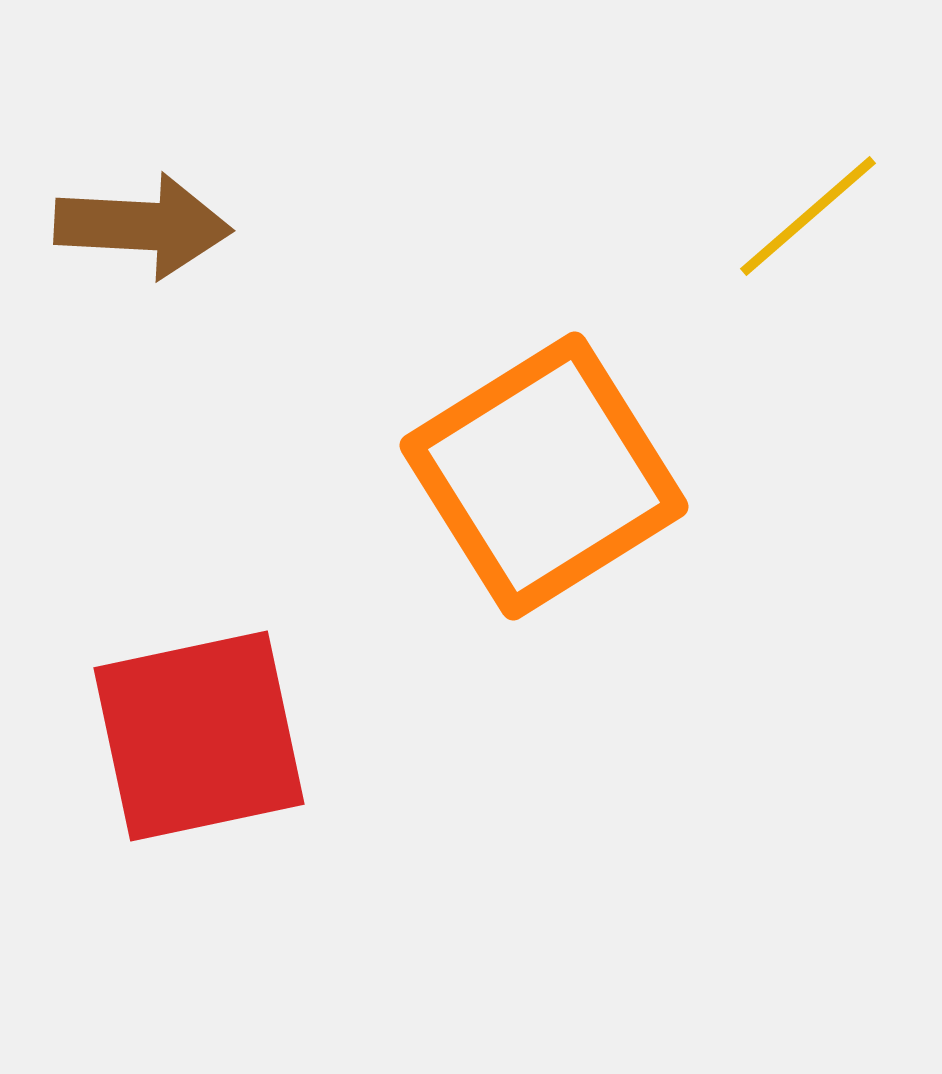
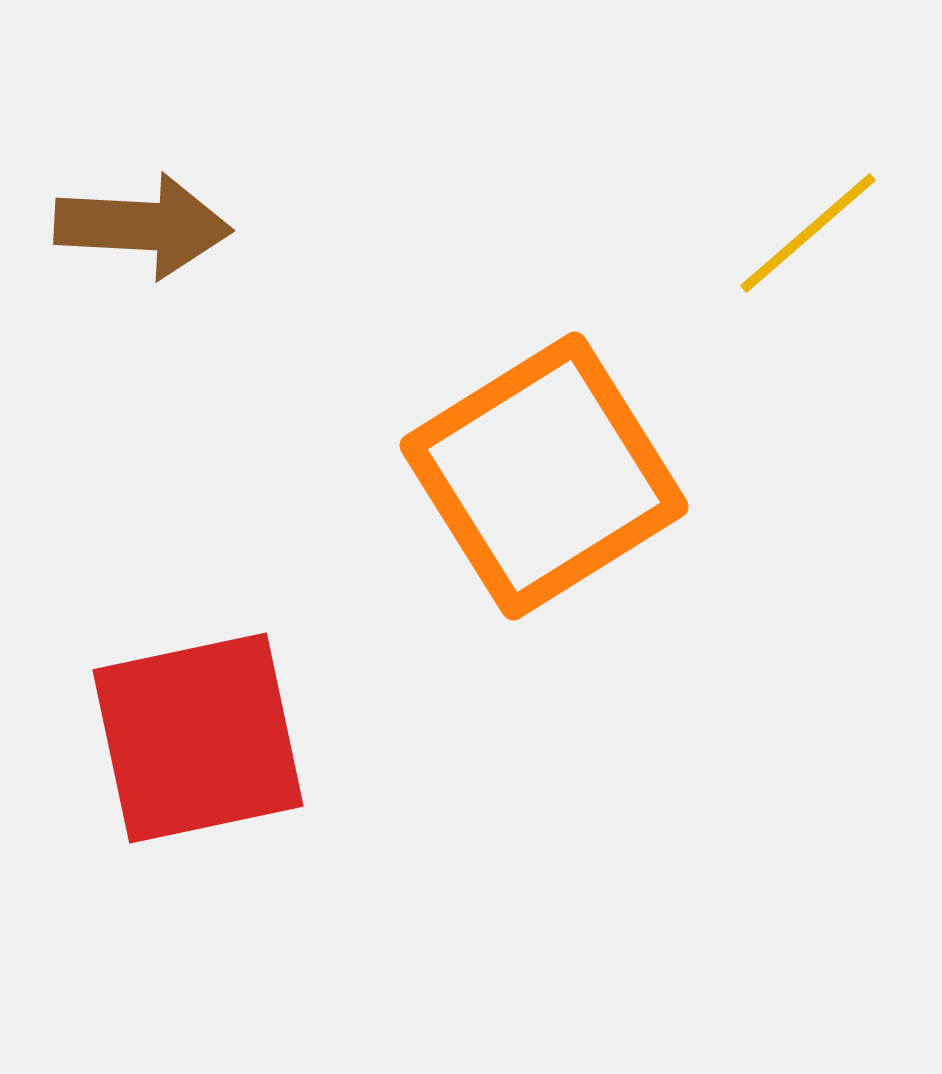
yellow line: moved 17 px down
red square: moved 1 px left, 2 px down
